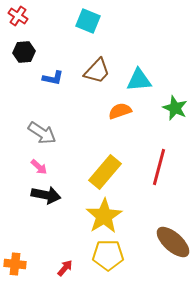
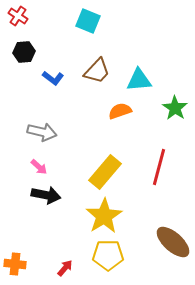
blue L-shape: rotated 25 degrees clockwise
green star: rotated 10 degrees clockwise
gray arrow: moved 1 px up; rotated 20 degrees counterclockwise
